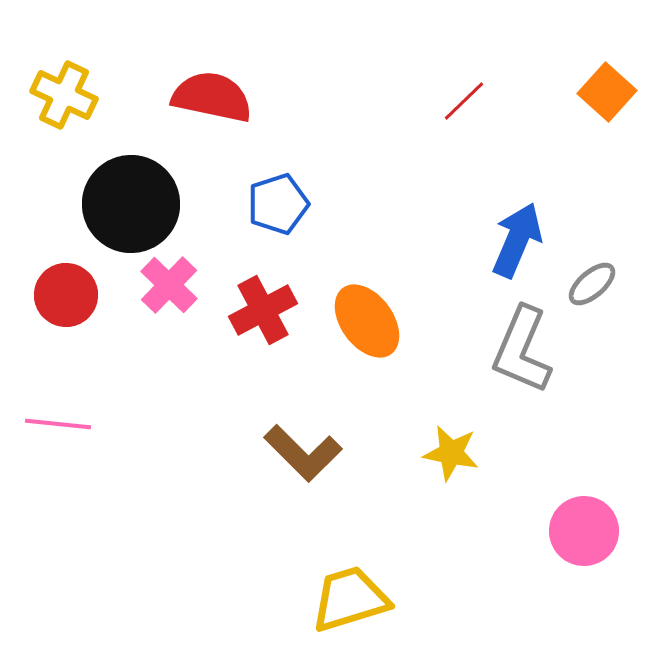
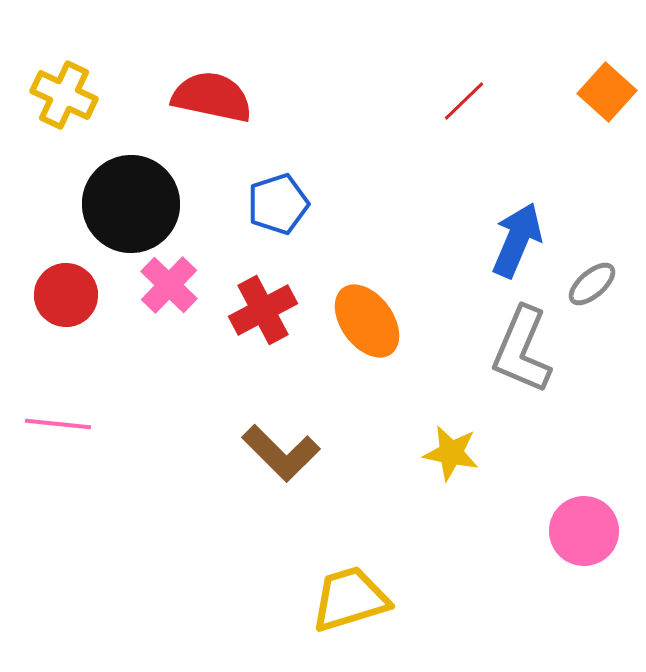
brown L-shape: moved 22 px left
